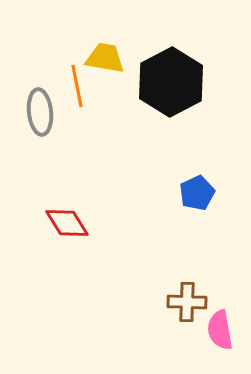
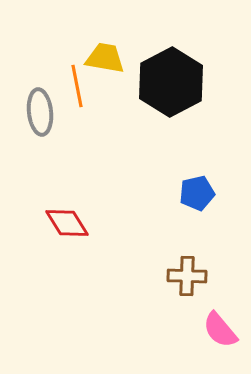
blue pentagon: rotated 12 degrees clockwise
brown cross: moved 26 px up
pink semicircle: rotated 30 degrees counterclockwise
